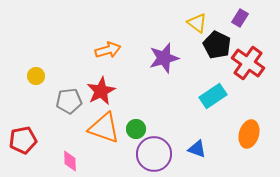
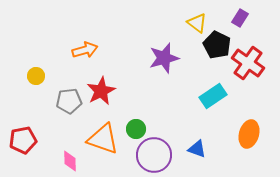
orange arrow: moved 23 px left
orange triangle: moved 1 px left, 11 px down
purple circle: moved 1 px down
